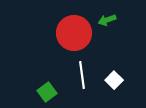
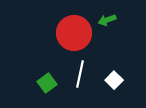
white line: moved 2 px left, 1 px up; rotated 20 degrees clockwise
green square: moved 9 px up
